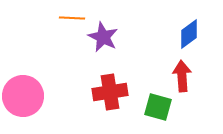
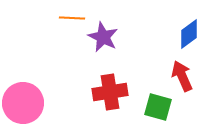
red arrow: rotated 20 degrees counterclockwise
pink circle: moved 7 px down
